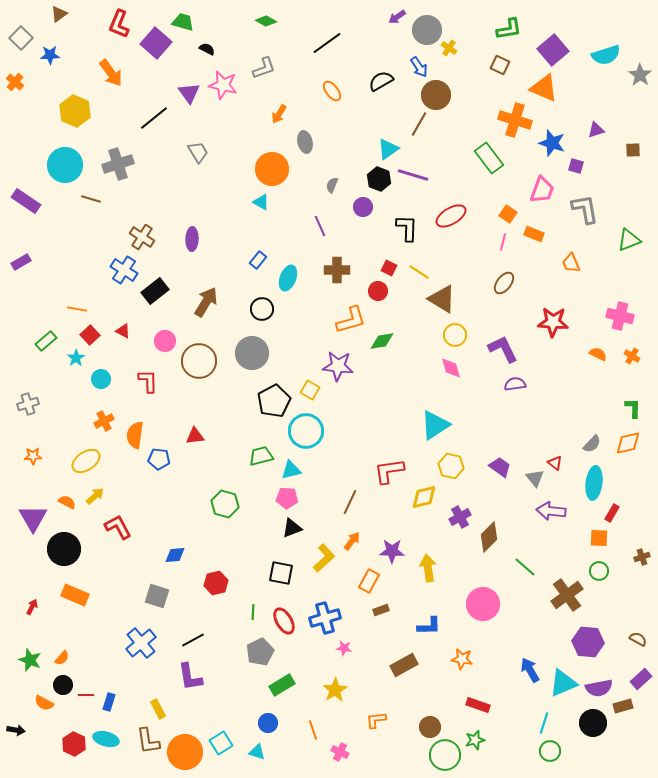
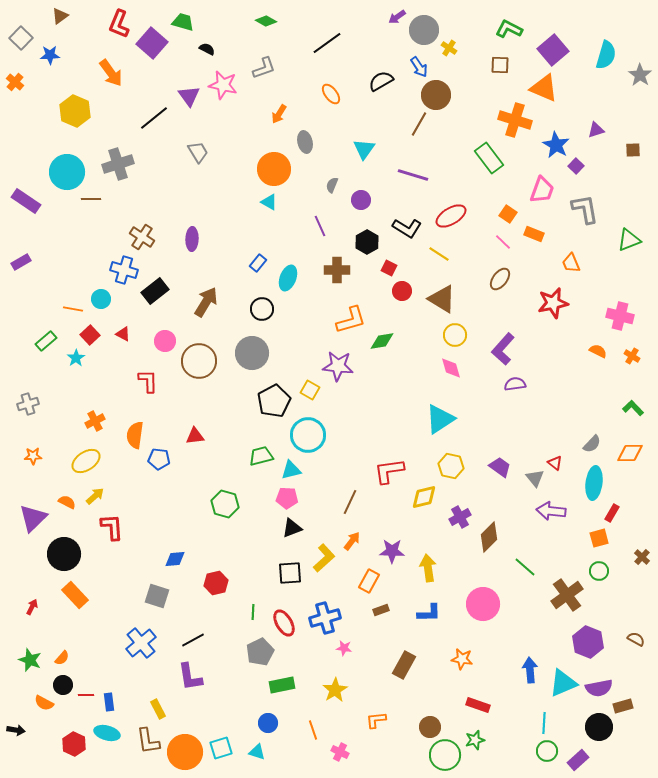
brown triangle at (59, 14): moved 1 px right, 2 px down
green L-shape at (509, 29): rotated 144 degrees counterclockwise
gray circle at (427, 30): moved 3 px left
purple square at (156, 43): moved 4 px left
cyan semicircle at (606, 55): rotated 56 degrees counterclockwise
brown square at (500, 65): rotated 24 degrees counterclockwise
orange ellipse at (332, 91): moved 1 px left, 3 px down
purple triangle at (189, 93): moved 3 px down
blue star at (552, 143): moved 4 px right, 2 px down; rotated 12 degrees clockwise
cyan triangle at (388, 149): moved 24 px left; rotated 20 degrees counterclockwise
cyan circle at (65, 165): moved 2 px right, 7 px down
purple square at (576, 166): rotated 28 degrees clockwise
orange circle at (272, 169): moved 2 px right
black hexagon at (379, 179): moved 12 px left, 63 px down; rotated 10 degrees clockwise
brown line at (91, 199): rotated 18 degrees counterclockwise
cyan triangle at (261, 202): moved 8 px right
purple circle at (363, 207): moved 2 px left, 7 px up
black L-shape at (407, 228): rotated 120 degrees clockwise
pink line at (503, 242): rotated 60 degrees counterclockwise
blue rectangle at (258, 260): moved 3 px down
blue cross at (124, 270): rotated 16 degrees counterclockwise
yellow line at (419, 272): moved 20 px right, 18 px up
brown ellipse at (504, 283): moved 4 px left, 4 px up
red circle at (378, 291): moved 24 px right
orange line at (77, 309): moved 4 px left
red star at (553, 322): moved 19 px up; rotated 16 degrees counterclockwise
red triangle at (123, 331): moved 3 px down
purple L-shape at (503, 349): rotated 112 degrees counterclockwise
orange semicircle at (598, 354): moved 3 px up
cyan circle at (101, 379): moved 80 px up
green L-shape at (633, 408): rotated 45 degrees counterclockwise
orange cross at (104, 421): moved 9 px left
cyan triangle at (435, 425): moved 5 px right, 6 px up
cyan circle at (306, 431): moved 2 px right, 4 px down
orange diamond at (628, 443): moved 2 px right, 10 px down; rotated 12 degrees clockwise
purple triangle at (33, 518): rotated 16 degrees clockwise
red L-shape at (118, 527): moved 6 px left; rotated 24 degrees clockwise
orange square at (599, 538): rotated 18 degrees counterclockwise
black circle at (64, 549): moved 5 px down
blue diamond at (175, 555): moved 4 px down
brown cross at (642, 557): rotated 28 degrees counterclockwise
black square at (281, 573): moved 9 px right; rotated 15 degrees counterclockwise
orange rectangle at (75, 595): rotated 24 degrees clockwise
red ellipse at (284, 621): moved 2 px down
blue L-shape at (429, 626): moved 13 px up
brown semicircle at (638, 639): moved 2 px left
purple hexagon at (588, 642): rotated 16 degrees clockwise
brown rectangle at (404, 665): rotated 32 degrees counterclockwise
blue arrow at (530, 670): rotated 25 degrees clockwise
purple rectangle at (641, 679): moved 63 px left, 81 px down
green rectangle at (282, 685): rotated 20 degrees clockwise
blue rectangle at (109, 702): rotated 24 degrees counterclockwise
cyan line at (544, 723): rotated 15 degrees counterclockwise
black circle at (593, 723): moved 6 px right, 4 px down
cyan ellipse at (106, 739): moved 1 px right, 6 px up
cyan square at (221, 743): moved 5 px down; rotated 15 degrees clockwise
green circle at (550, 751): moved 3 px left
